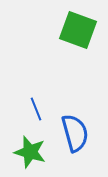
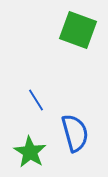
blue line: moved 9 px up; rotated 10 degrees counterclockwise
green star: rotated 16 degrees clockwise
